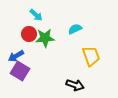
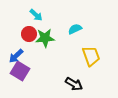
blue arrow: rotated 14 degrees counterclockwise
black arrow: moved 1 px left, 1 px up; rotated 12 degrees clockwise
